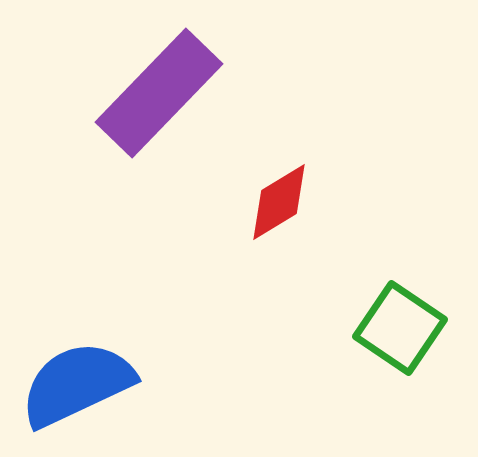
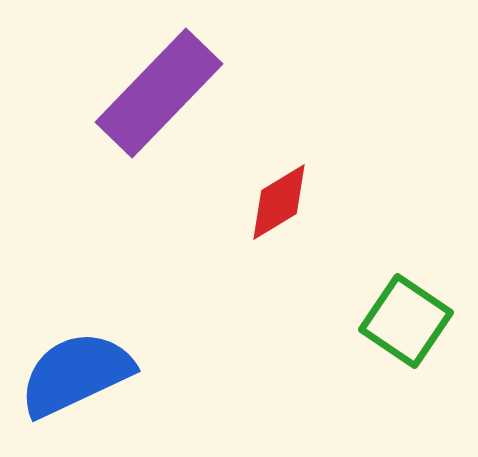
green square: moved 6 px right, 7 px up
blue semicircle: moved 1 px left, 10 px up
